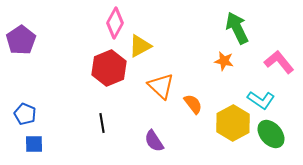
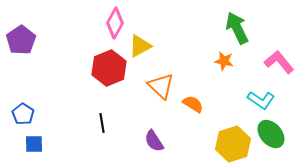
orange semicircle: rotated 20 degrees counterclockwise
blue pentagon: moved 2 px left; rotated 10 degrees clockwise
yellow hexagon: moved 21 px down; rotated 12 degrees clockwise
